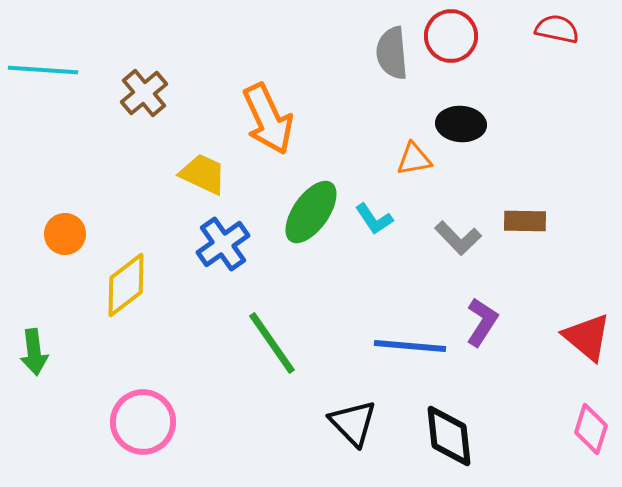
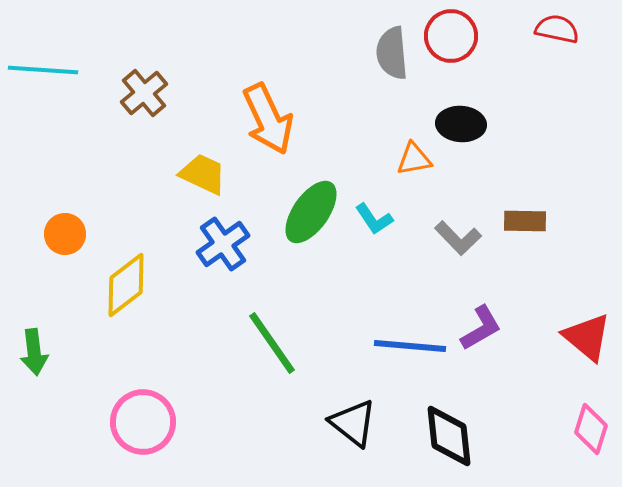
purple L-shape: moved 1 px left, 6 px down; rotated 27 degrees clockwise
black triangle: rotated 8 degrees counterclockwise
